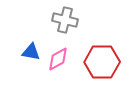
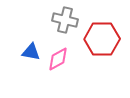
red hexagon: moved 23 px up
